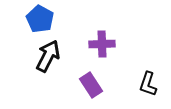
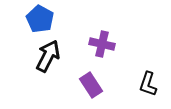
purple cross: rotated 15 degrees clockwise
